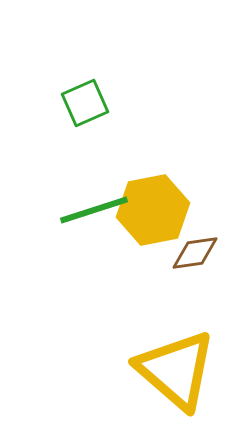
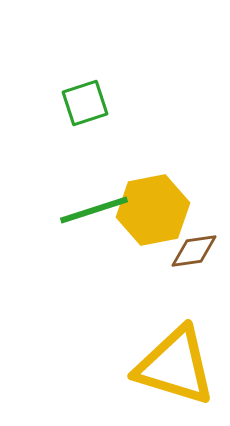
green square: rotated 6 degrees clockwise
brown diamond: moved 1 px left, 2 px up
yellow triangle: moved 1 px left, 4 px up; rotated 24 degrees counterclockwise
